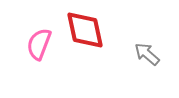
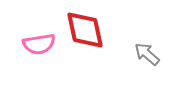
pink semicircle: rotated 120 degrees counterclockwise
